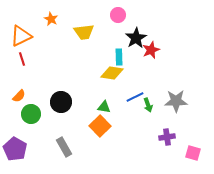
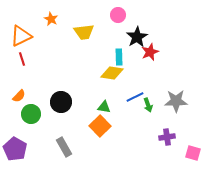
black star: moved 1 px right, 1 px up
red star: moved 1 px left, 2 px down
